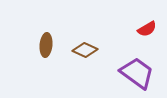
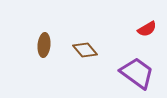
brown ellipse: moved 2 px left
brown diamond: rotated 25 degrees clockwise
